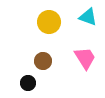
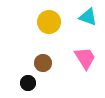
brown circle: moved 2 px down
